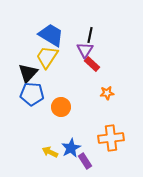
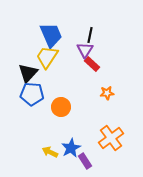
blue trapezoid: rotated 36 degrees clockwise
orange cross: rotated 30 degrees counterclockwise
